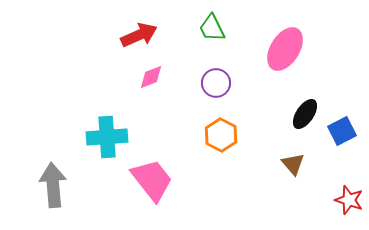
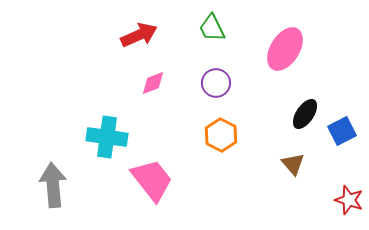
pink diamond: moved 2 px right, 6 px down
cyan cross: rotated 12 degrees clockwise
